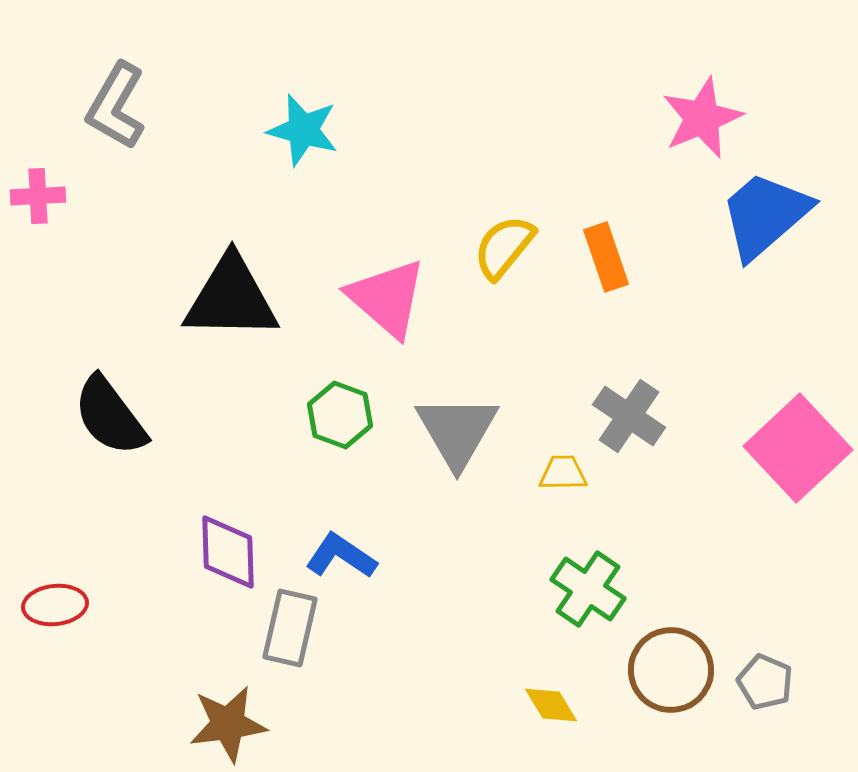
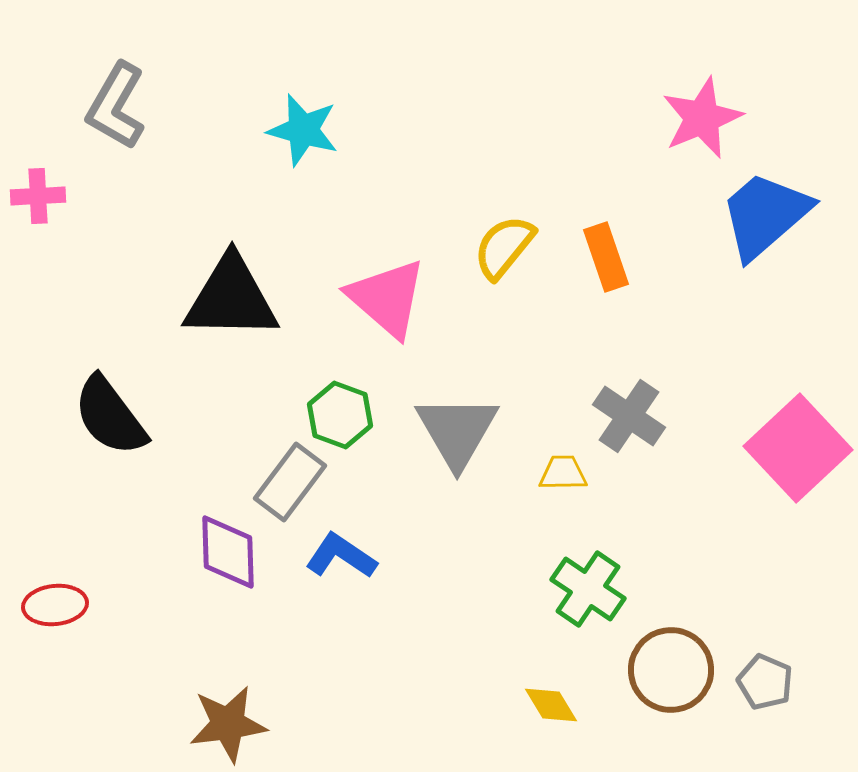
gray rectangle: moved 146 px up; rotated 24 degrees clockwise
